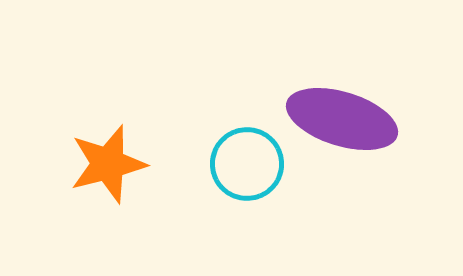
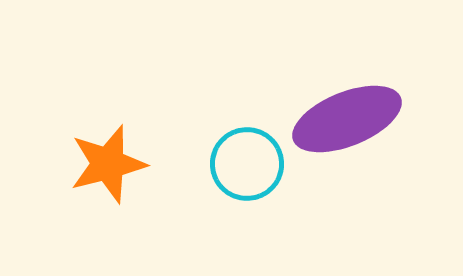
purple ellipse: moved 5 px right; rotated 39 degrees counterclockwise
